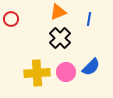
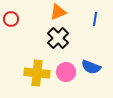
blue line: moved 6 px right
black cross: moved 2 px left
blue semicircle: rotated 66 degrees clockwise
yellow cross: rotated 10 degrees clockwise
